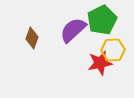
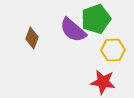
green pentagon: moved 6 px left, 1 px up; rotated 8 degrees clockwise
purple semicircle: rotated 96 degrees counterclockwise
red star: moved 3 px right, 19 px down; rotated 20 degrees clockwise
